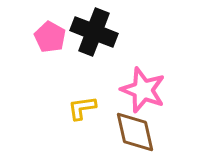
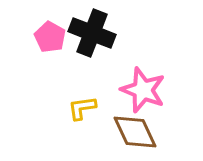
black cross: moved 2 px left, 1 px down
brown diamond: rotated 12 degrees counterclockwise
